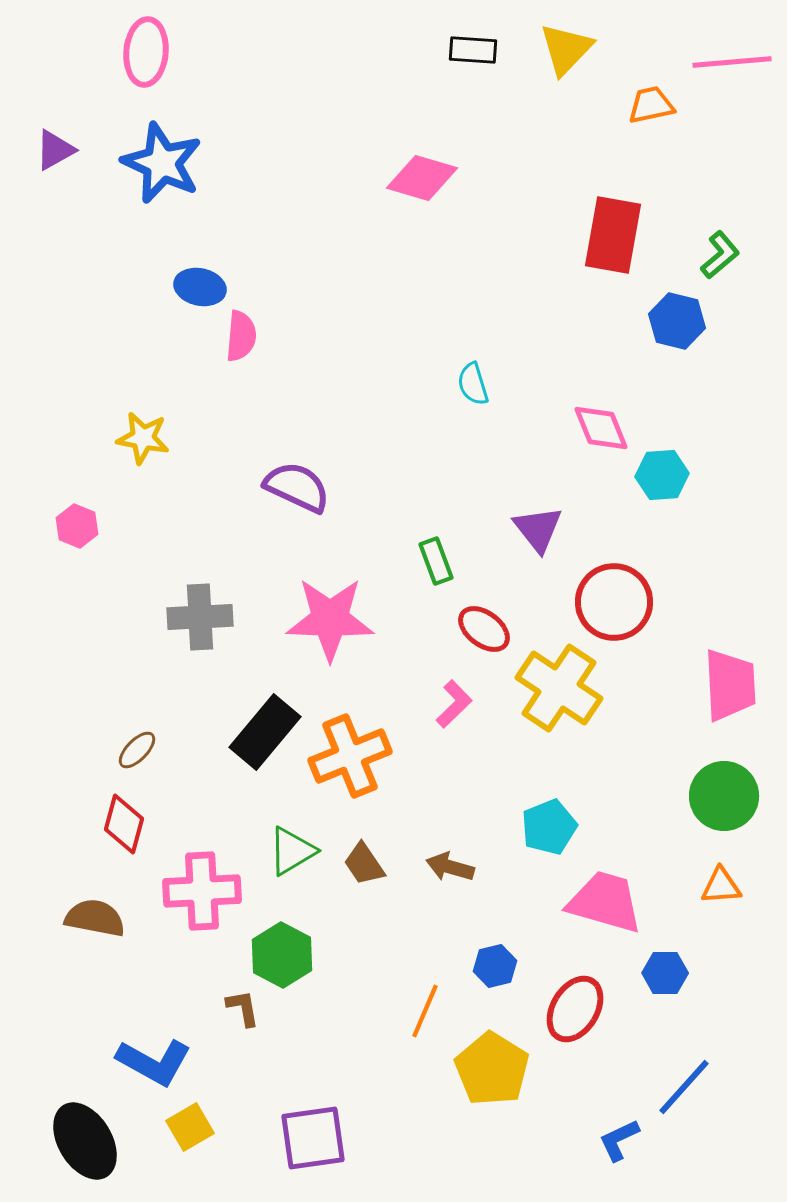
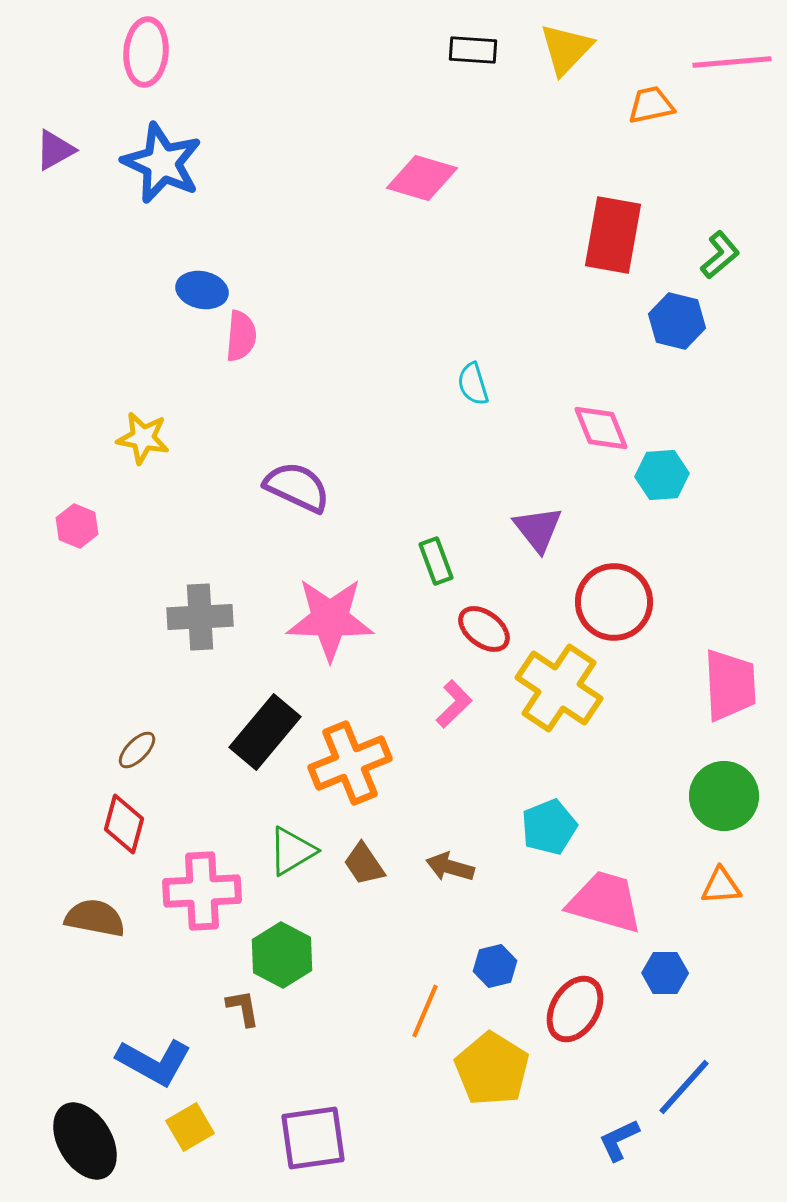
blue ellipse at (200, 287): moved 2 px right, 3 px down
orange cross at (350, 756): moved 7 px down
